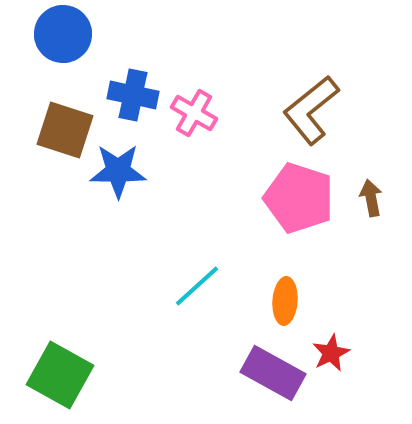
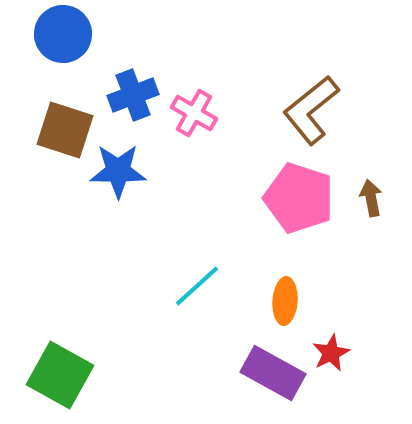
blue cross: rotated 33 degrees counterclockwise
